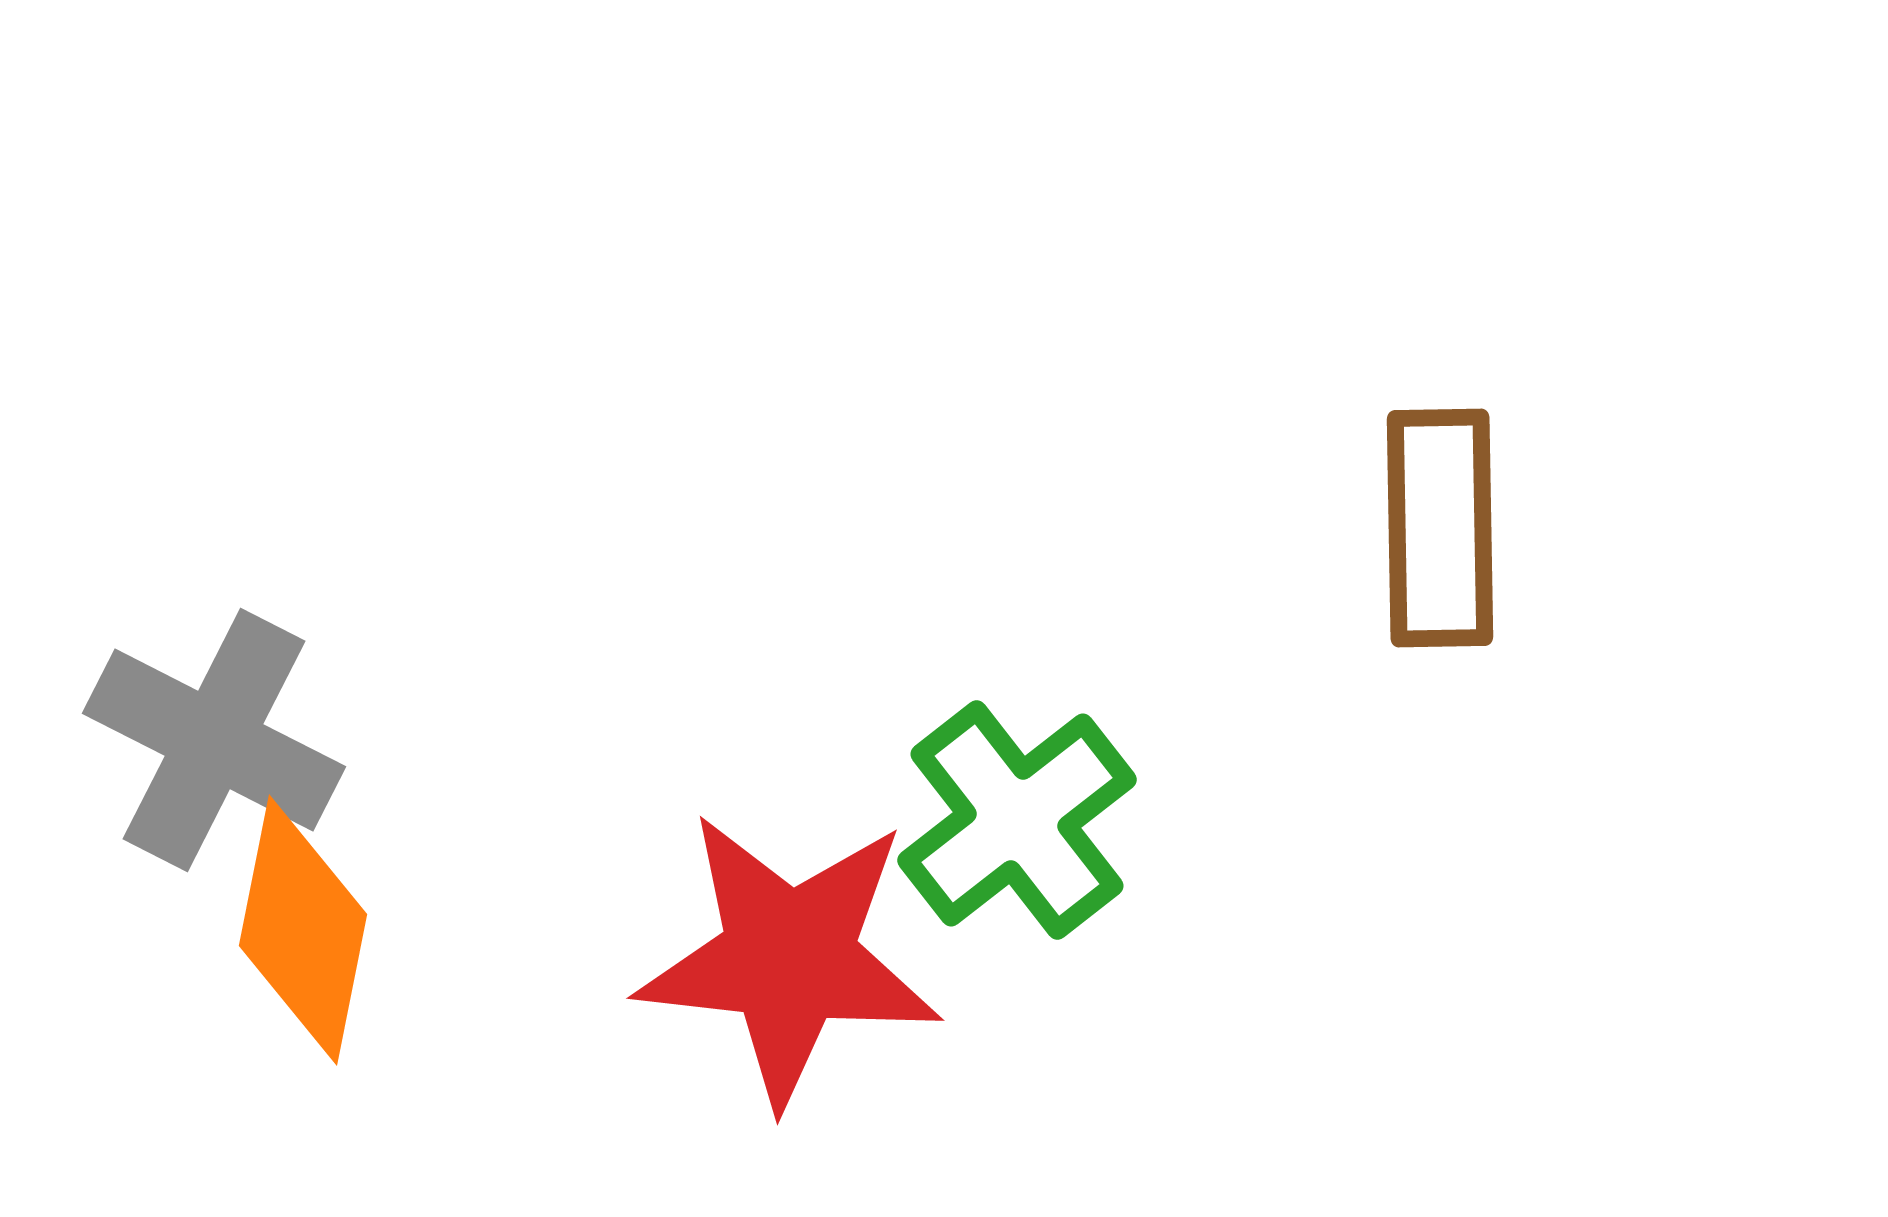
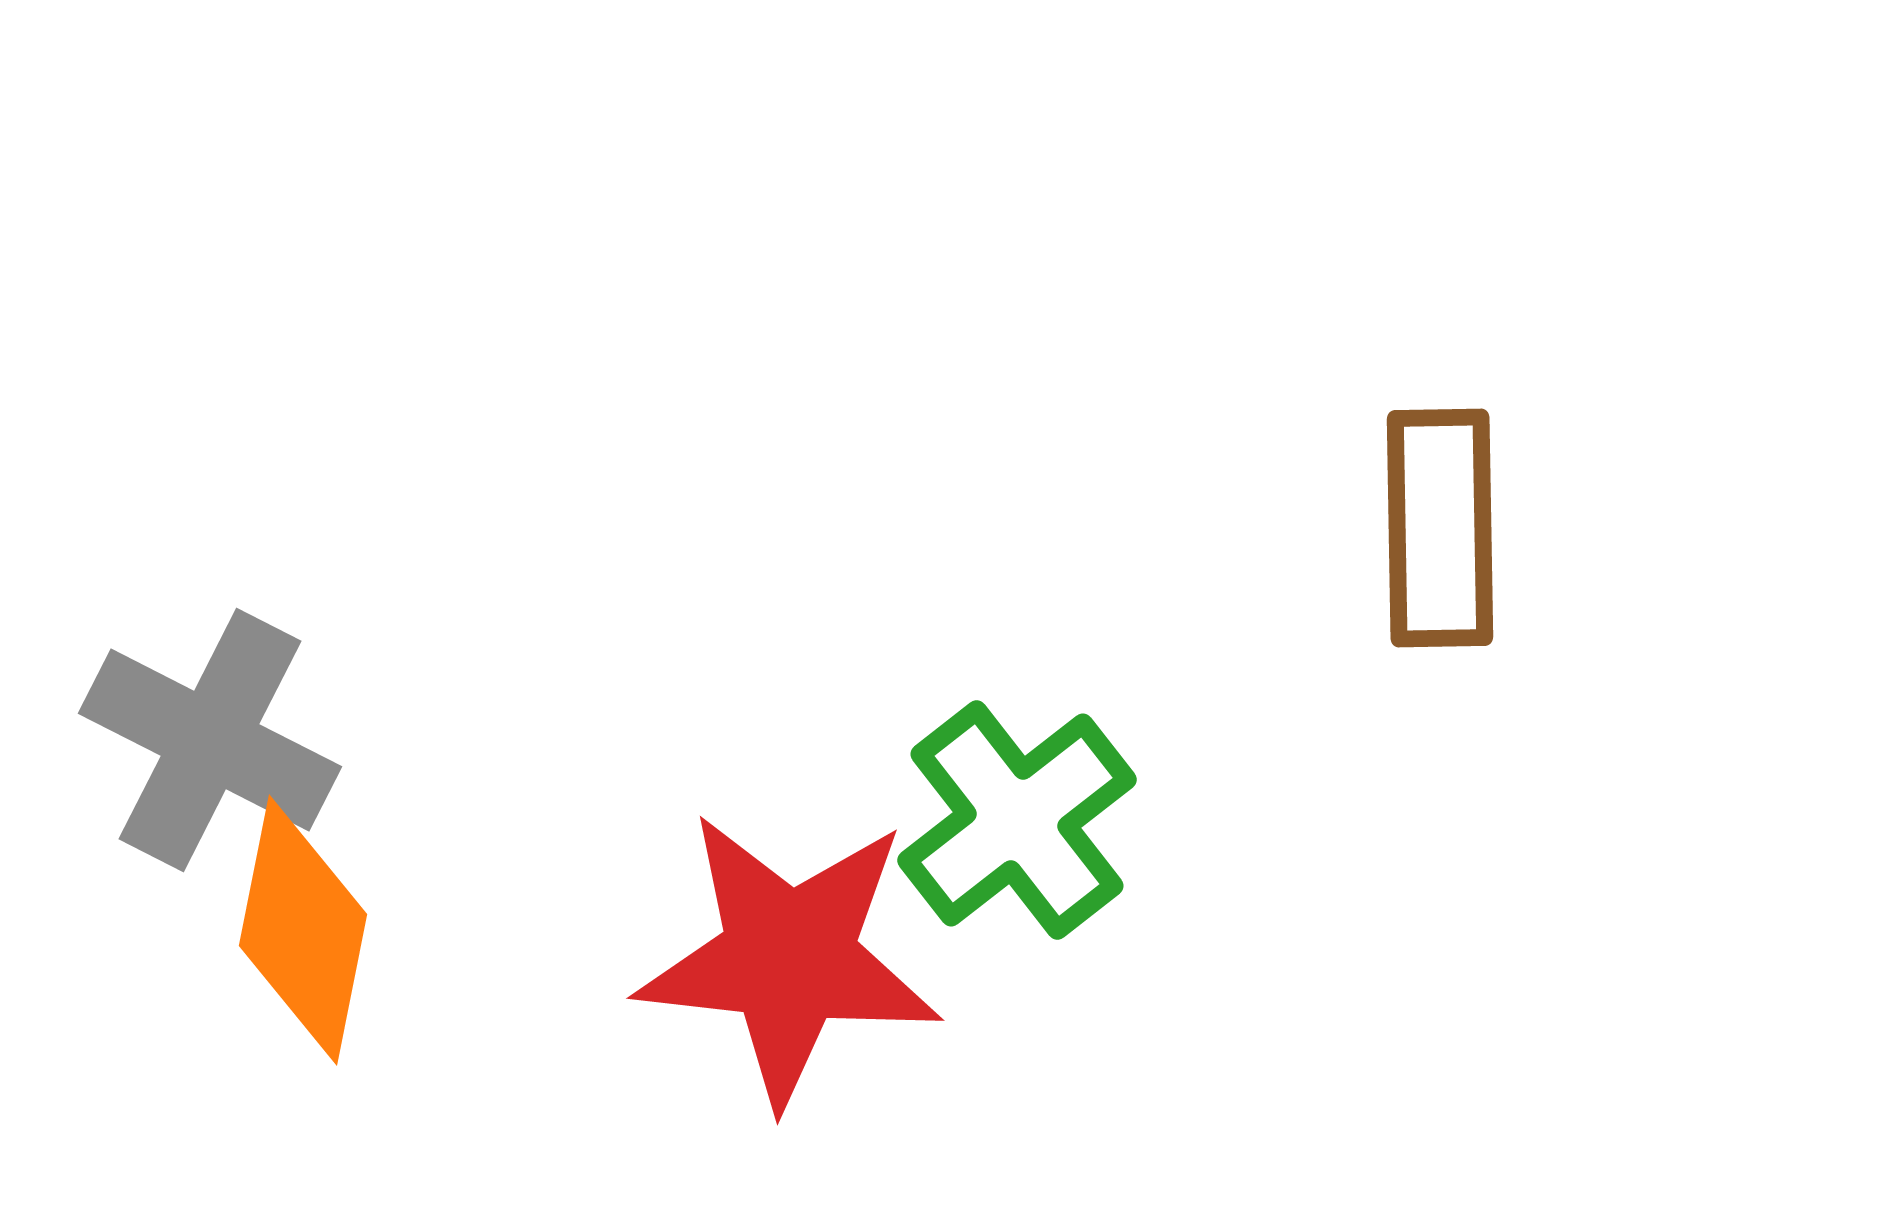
gray cross: moved 4 px left
